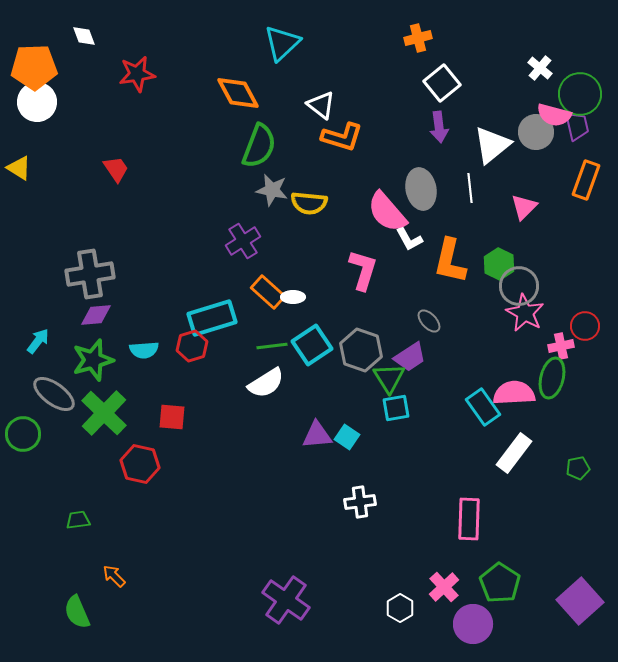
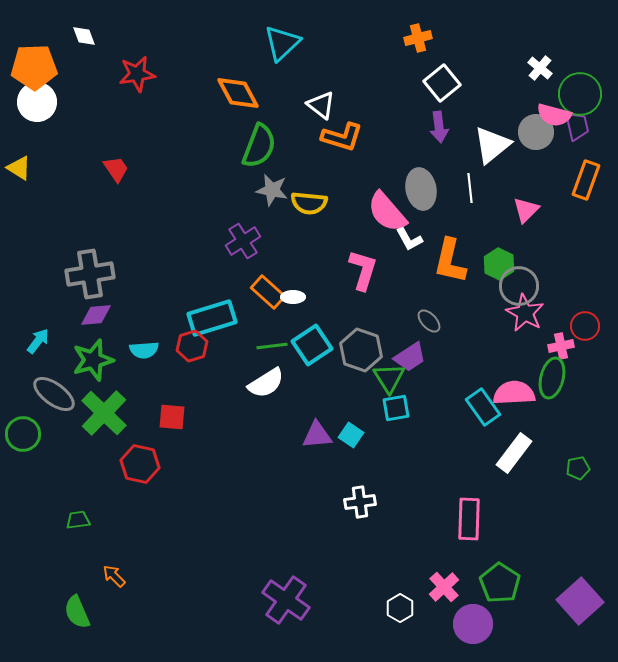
pink triangle at (524, 207): moved 2 px right, 3 px down
cyan square at (347, 437): moved 4 px right, 2 px up
